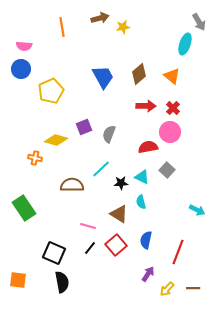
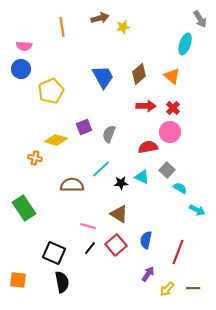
gray arrow: moved 1 px right, 3 px up
cyan semicircle: moved 39 px right, 14 px up; rotated 136 degrees clockwise
